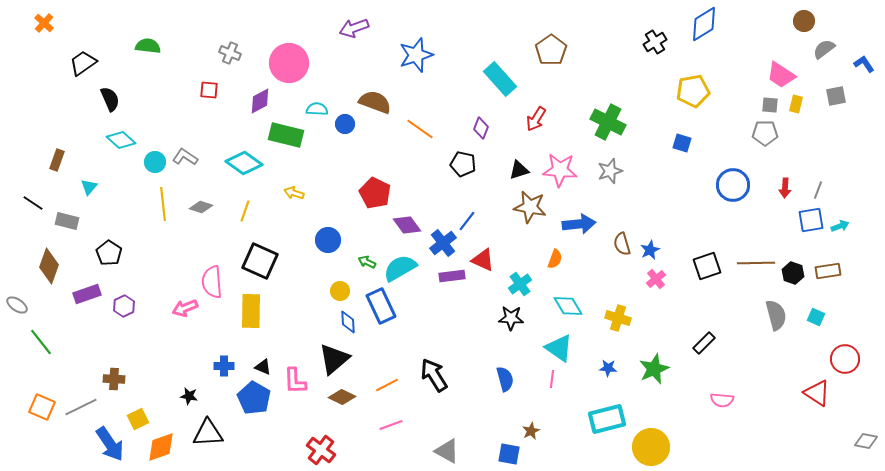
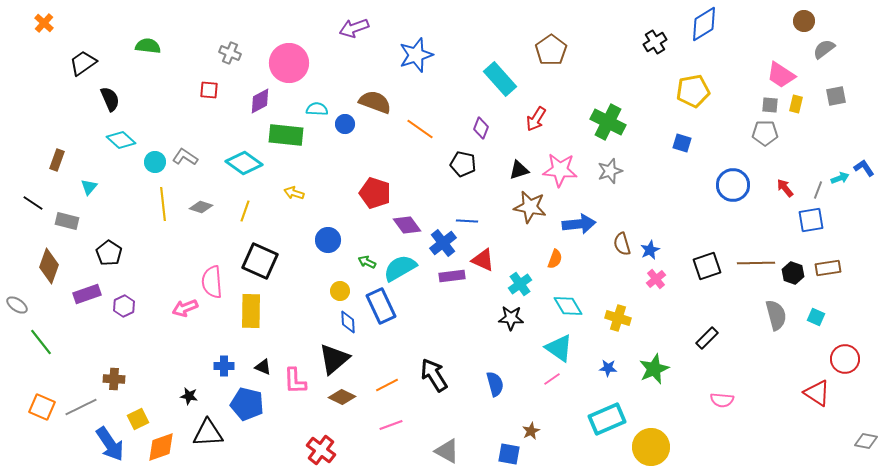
blue L-shape at (864, 64): moved 104 px down
green rectangle at (286, 135): rotated 8 degrees counterclockwise
red arrow at (785, 188): rotated 138 degrees clockwise
red pentagon at (375, 193): rotated 8 degrees counterclockwise
blue line at (467, 221): rotated 55 degrees clockwise
cyan arrow at (840, 226): moved 48 px up
brown rectangle at (828, 271): moved 3 px up
black rectangle at (704, 343): moved 3 px right, 5 px up
blue semicircle at (505, 379): moved 10 px left, 5 px down
pink line at (552, 379): rotated 48 degrees clockwise
blue pentagon at (254, 398): moved 7 px left, 6 px down; rotated 16 degrees counterclockwise
cyan rectangle at (607, 419): rotated 9 degrees counterclockwise
